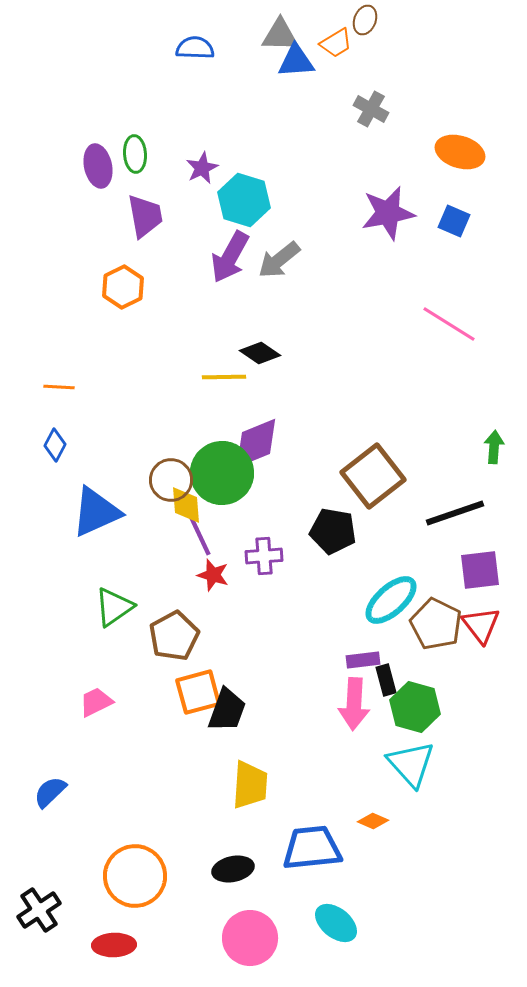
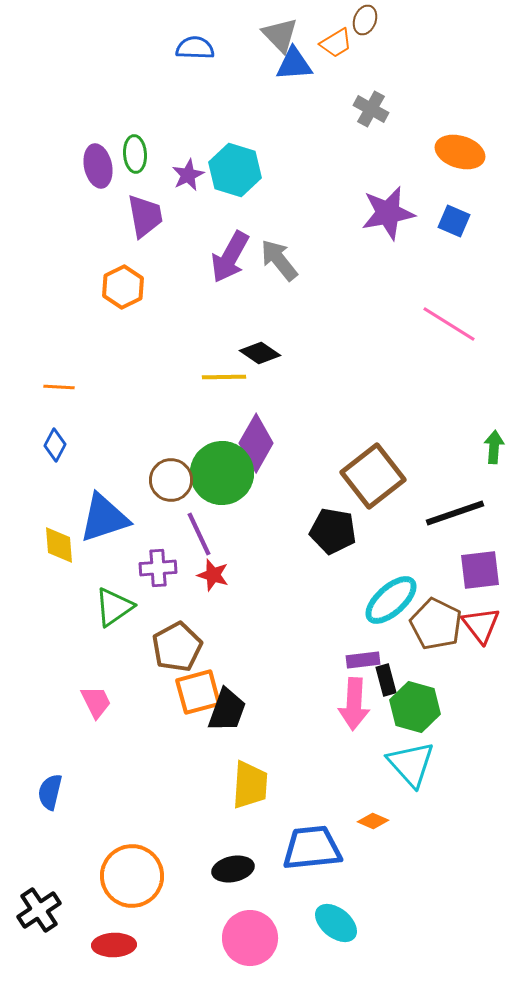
gray triangle at (280, 35): rotated 45 degrees clockwise
blue triangle at (296, 61): moved 2 px left, 3 px down
purple star at (202, 168): moved 14 px left, 7 px down
cyan hexagon at (244, 200): moved 9 px left, 30 px up
gray arrow at (279, 260): rotated 90 degrees clockwise
purple diamond at (256, 443): rotated 38 degrees counterclockwise
yellow diamond at (186, 505): moved 127 px left, 40 px down
blue triangle at (96, 512): moved 8 px right, 6 px down; rotated 6 degrees clockwise
purple cross at (264, 556): moved 106 px left, 12 px down
brown pentagon at (174, 636): moved 3 px right, 11 px down
pink trapezoid at (96, 702): rotated 90 degrees clockwise
blue semicircle at (50, 792): rotated 33 degrees counterclockwise
orange circle at (135, 876): moved 3 px left
